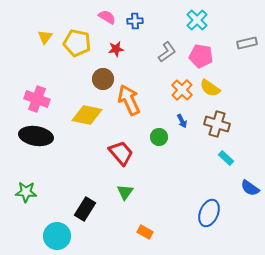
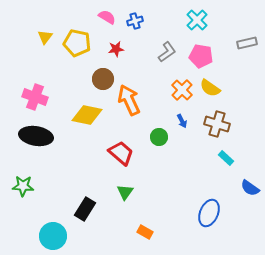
blue cross: rotated 14 degrees counterclockwise
pink cross: moved 2 px left, 2 px up
red trapezoid: rotated 8 degrees counterclockwise
green star: moved 3 px left, 6 px up
cyan circle: moved 4 px left
